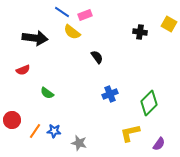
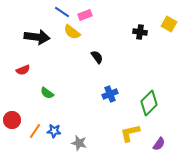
black arrow: moved 2 px right, 1 px up
